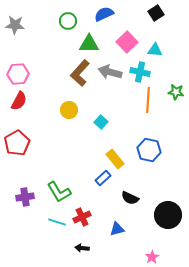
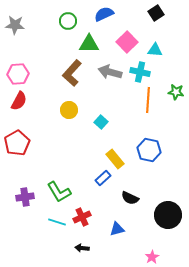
brown L-shape: moved 8 px left
